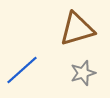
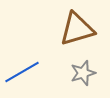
blue line: moved 2 px down; rotated 12 degrees clockwise
